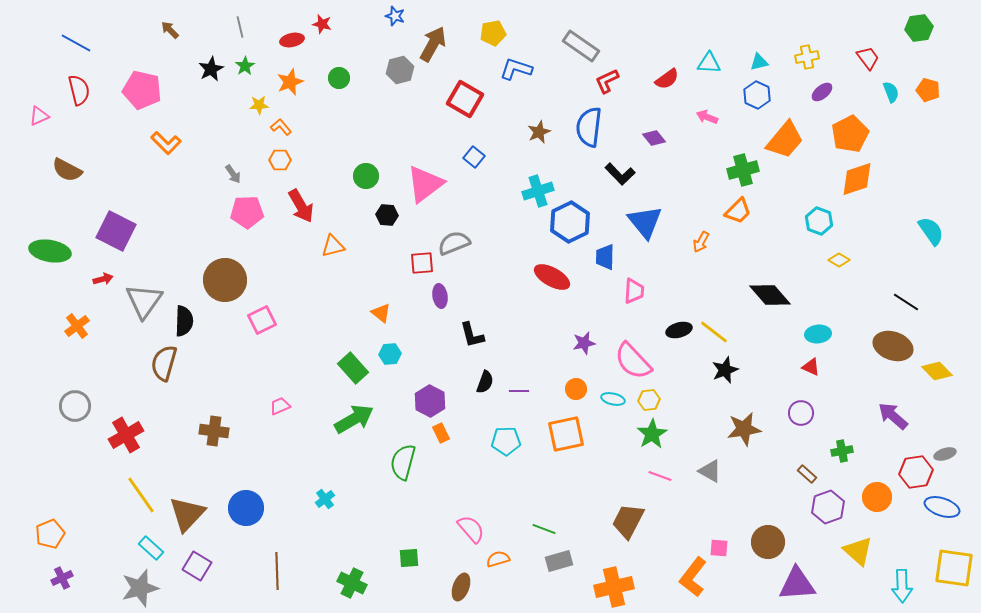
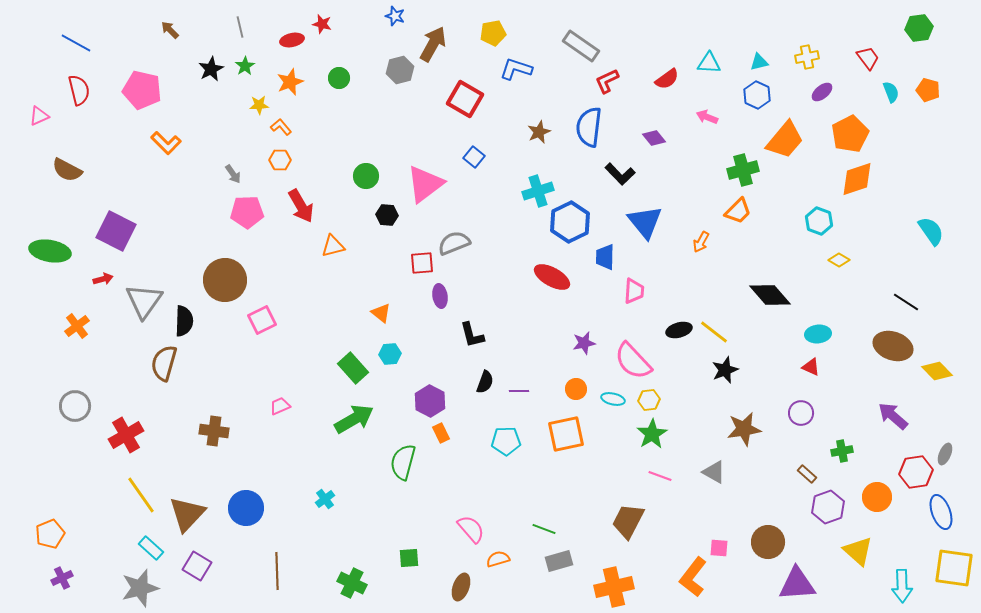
gray ellipse at (945, 454): rotated 50 degrees counterclockwise
gray triangle at (710, 471): moved 4 px right, 1 px down
blue ellipse at (942, 507): moved 1 px left, 5 px down; rotated 52 degrees clockwise
